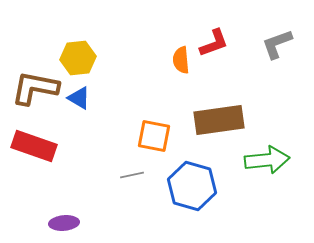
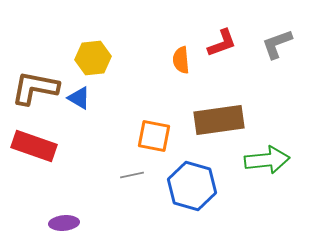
red L-shape: moved 8 px right
yellow hexagon: moved 15 px right
